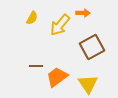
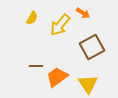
orange arrow: rotated 32 degrees clockwise
